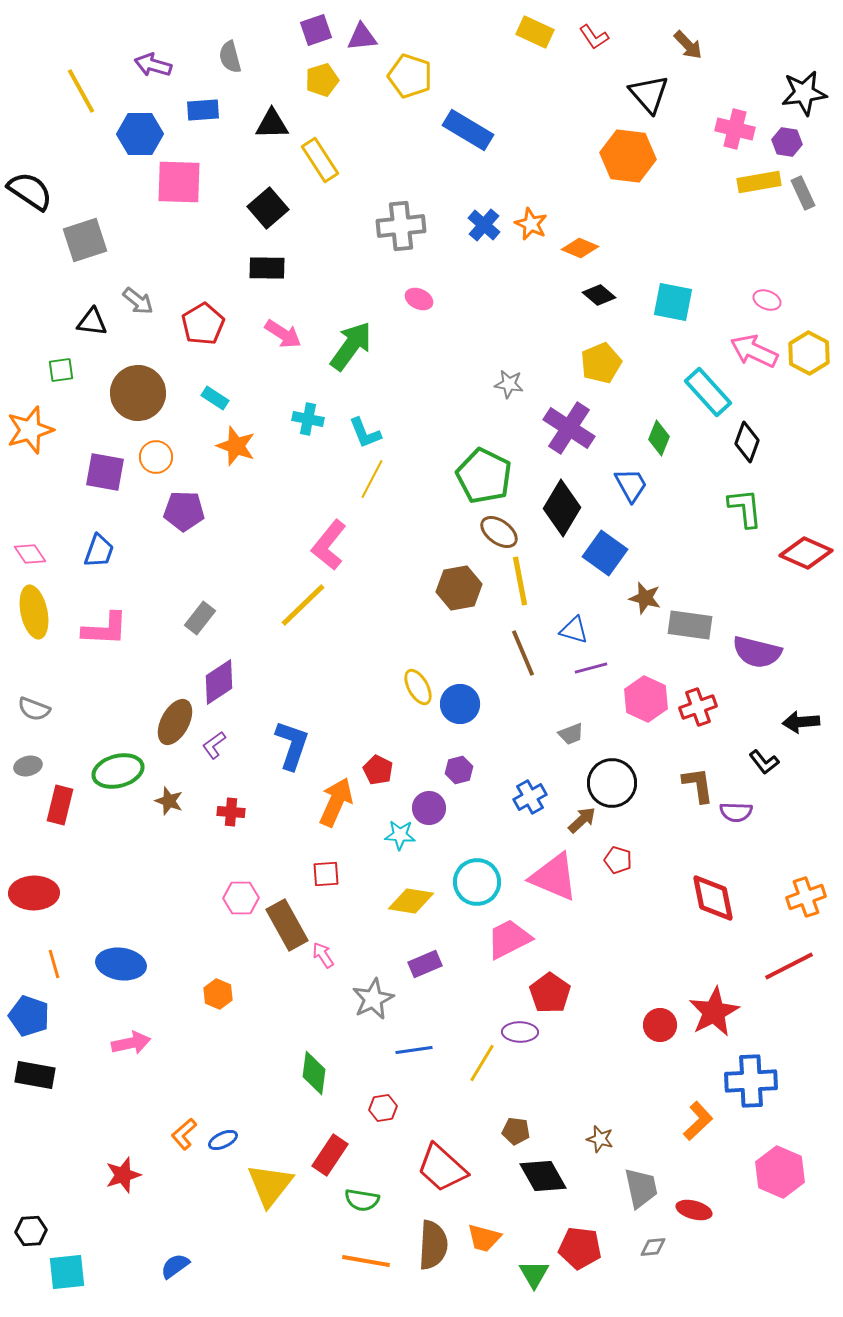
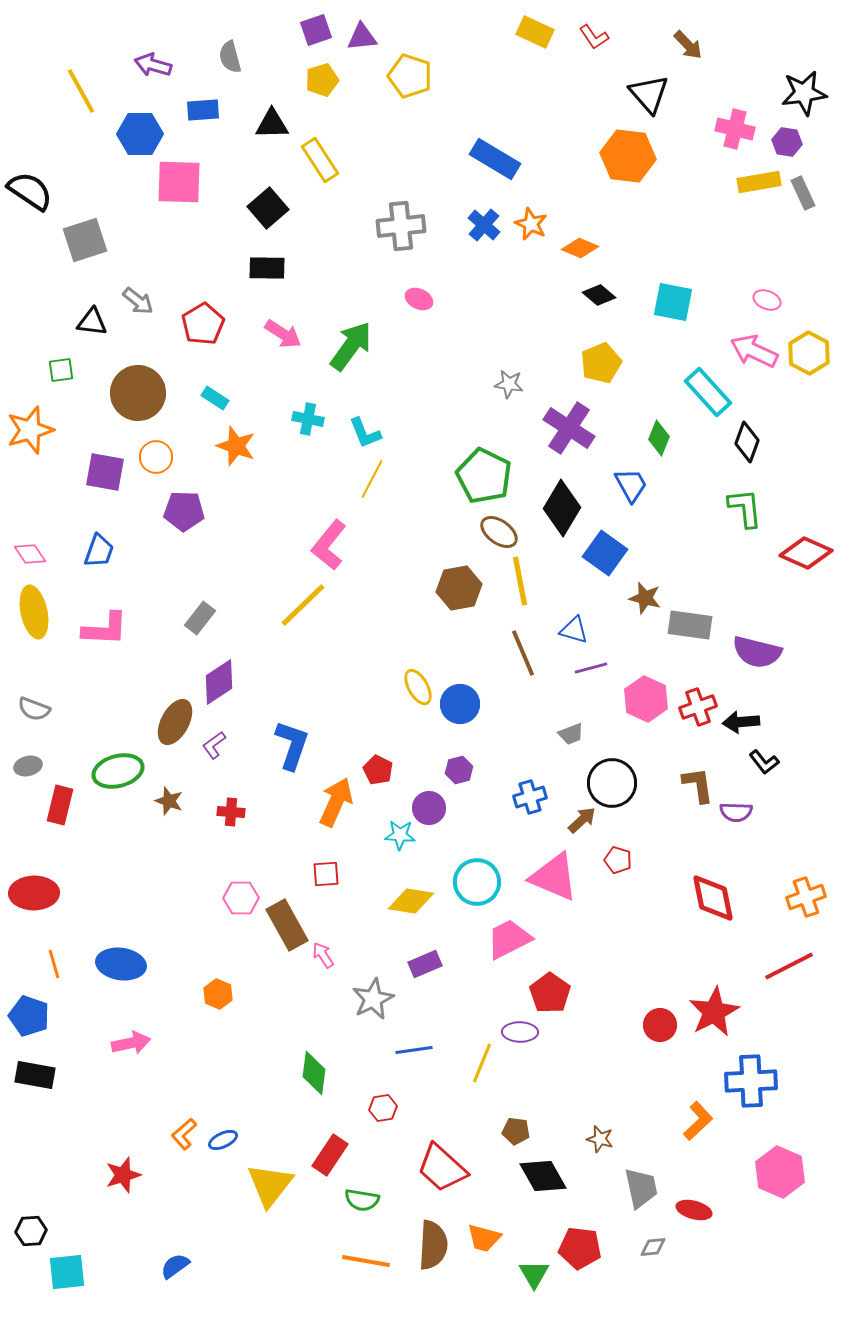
blue rectangle at (468, 130): moved 27 px right, 29 px down
black arrow at (801, 722): moved 60 px left
blue cross at (530, 797): rotated 12 degrees clockwise
yellow line at (482, 1063): rotated 9 degrees counterclockwise
